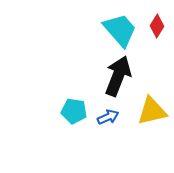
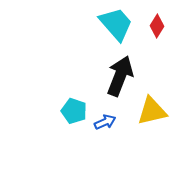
cyan trapezoid: moved 4 px left, 6 px up
black arrow: moved 2 px right
cyan pentagon: rotated 10 degrees clockwise
blue arrow: moved 3 px left, 5 px down
